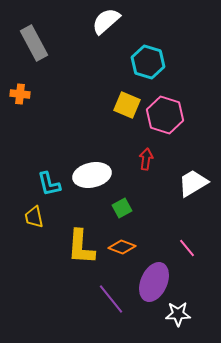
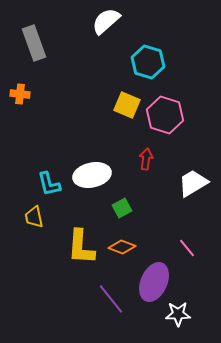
gray rectangle: rotated 8 degrees clockwise
